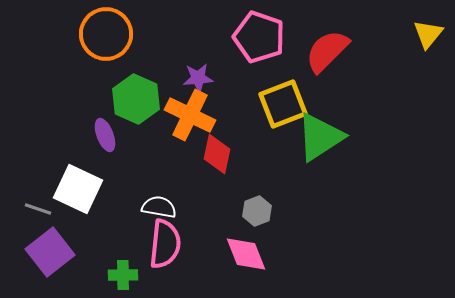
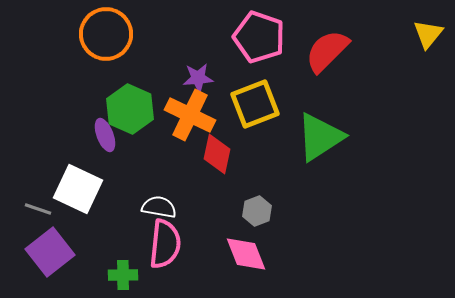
green hexagon: moved 6 px left, 10 px down
yellow square: moved 28 px left
